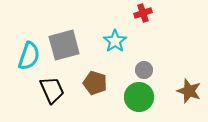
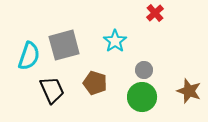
red cross: moved 12 px right; rotated 24 degrees counterclockwise
green circle: moved 3 px right
